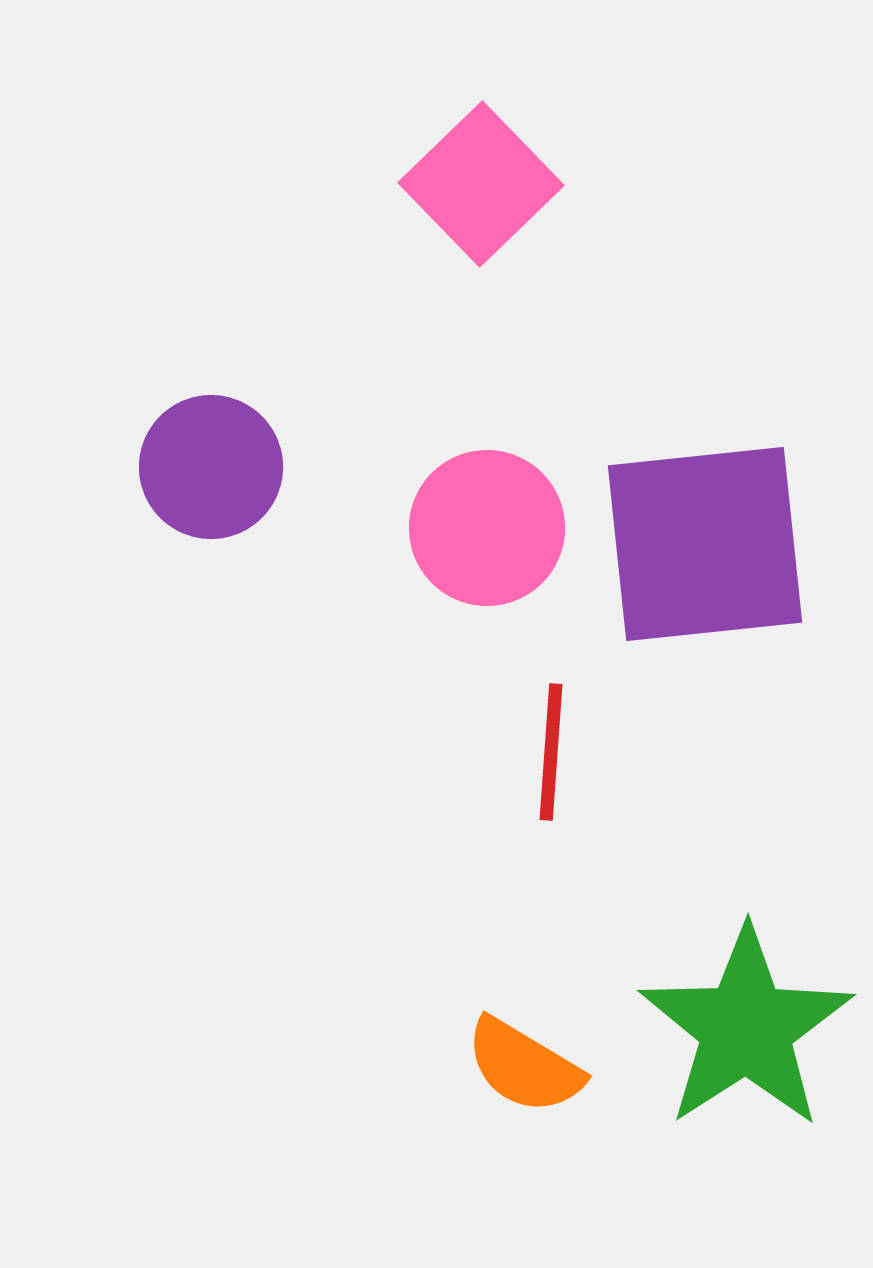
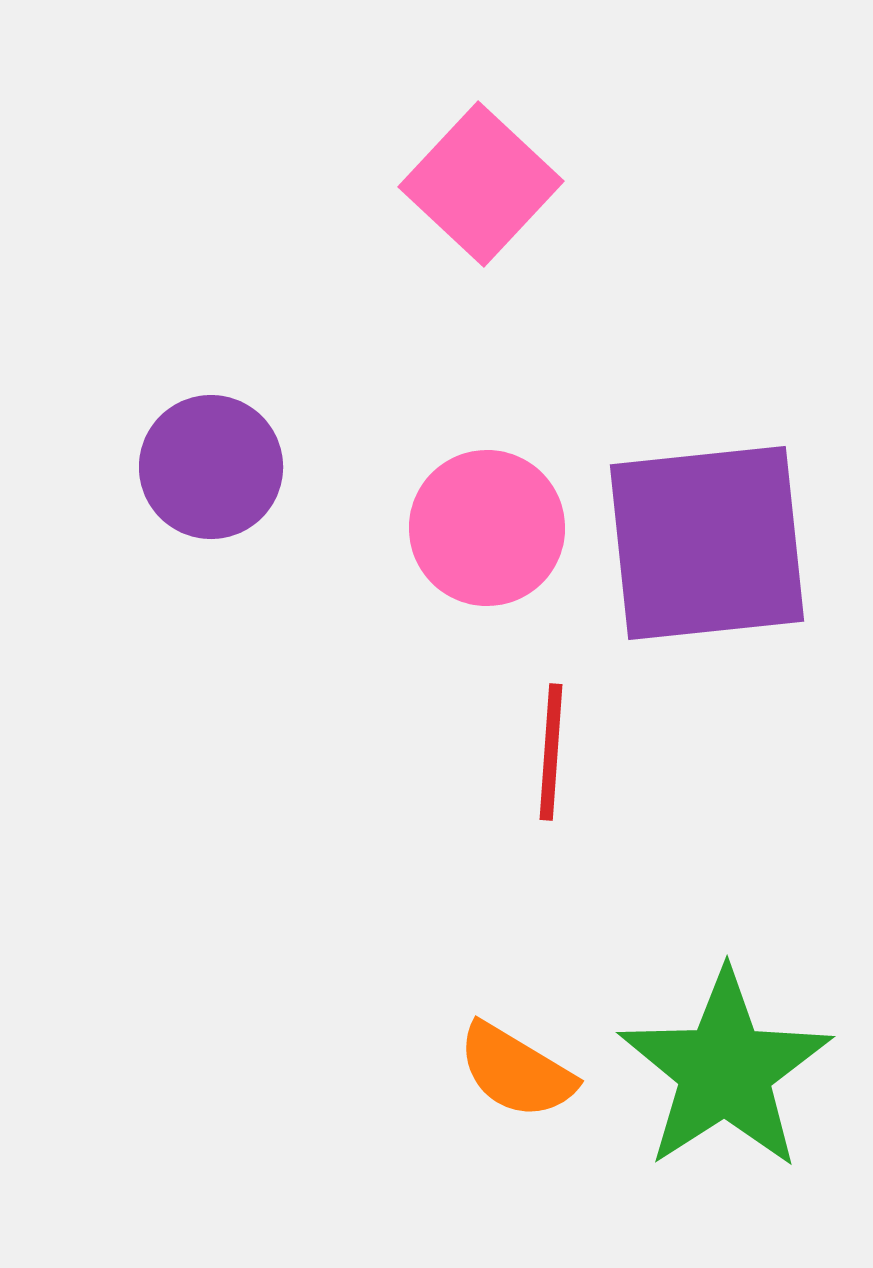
pink square: rotated 3 degrees counterclockwise
purple square: moved 2 px right, 1 px up
green star: moved 21 px left, 42 px down
orange semicircle: moved 8 px left, 5 px down
